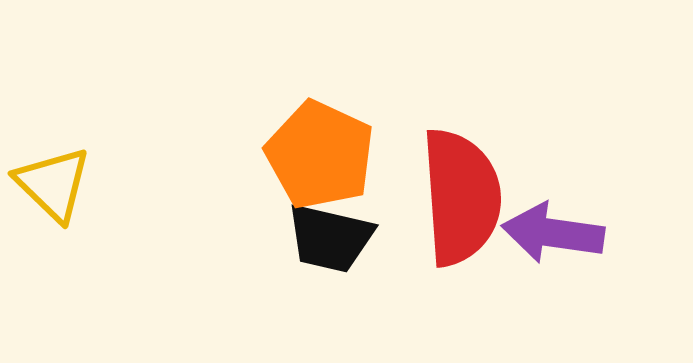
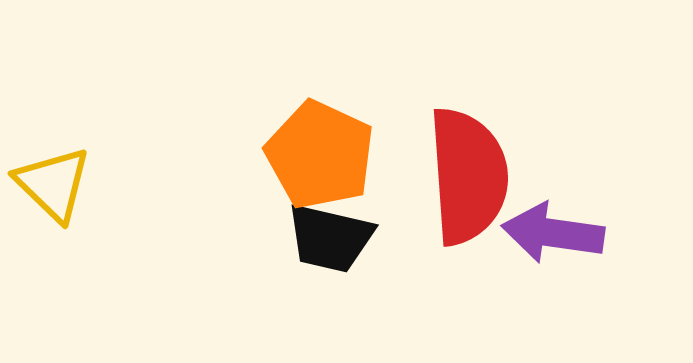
red semicircle: moved 7 px right, 21 px up
